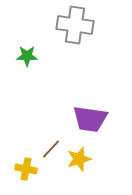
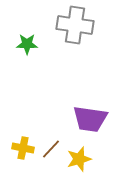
green star: moved 12 px up
yellow cross: moved 3 px left, 21 px up
